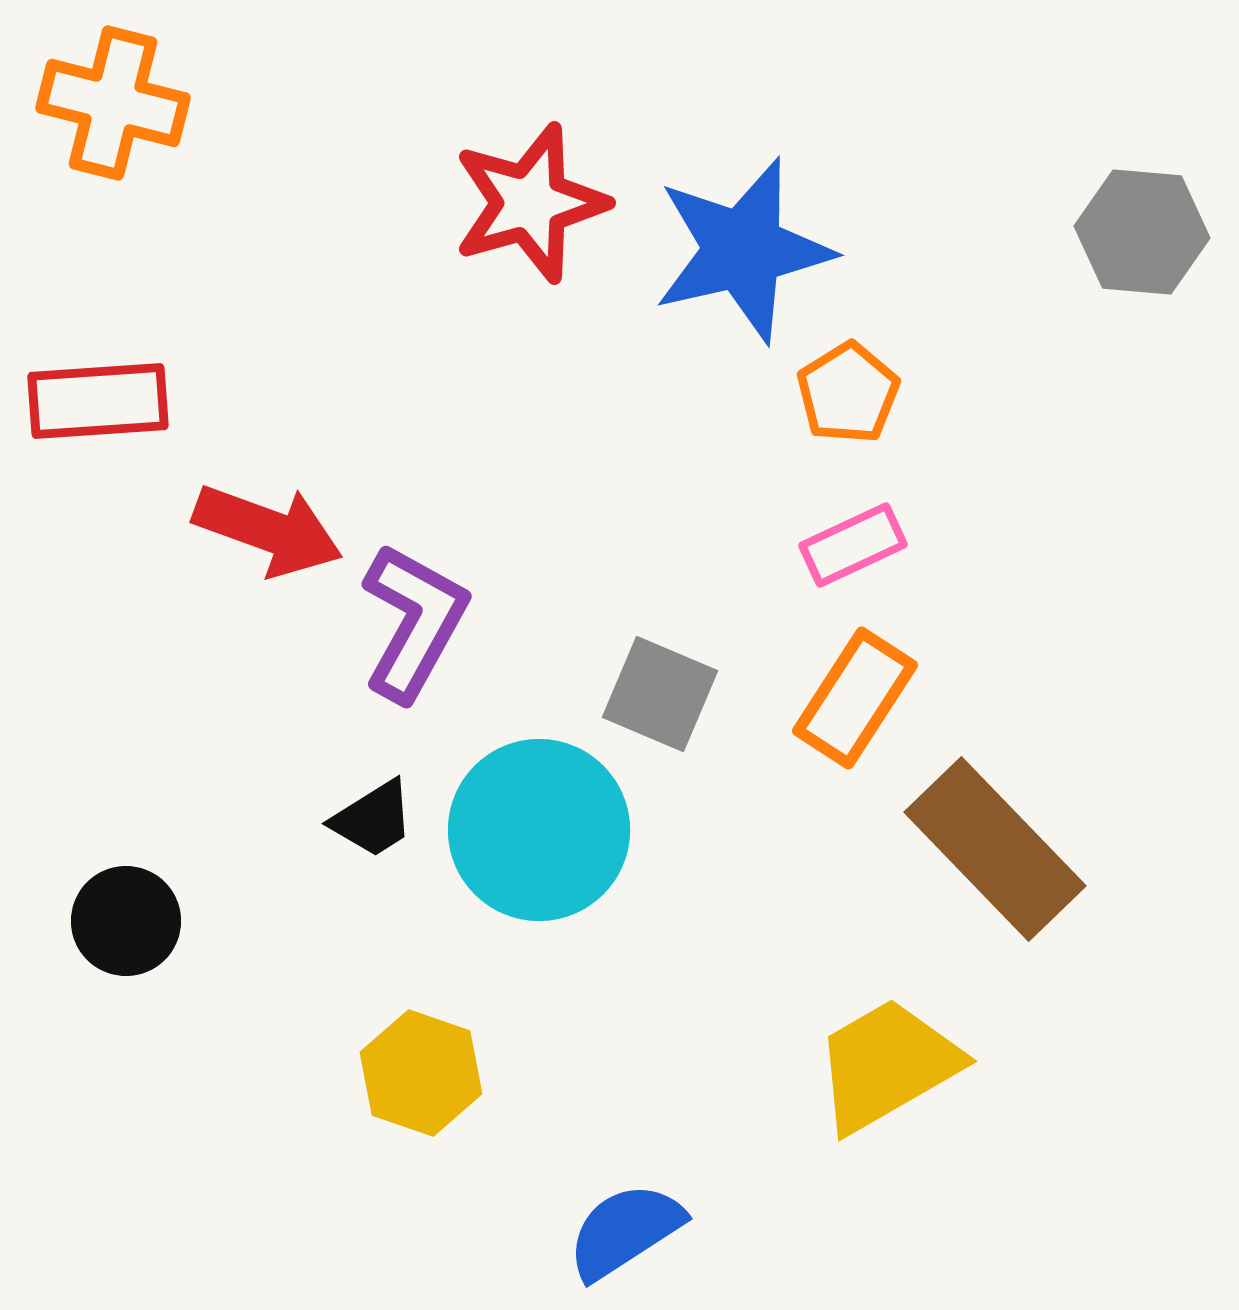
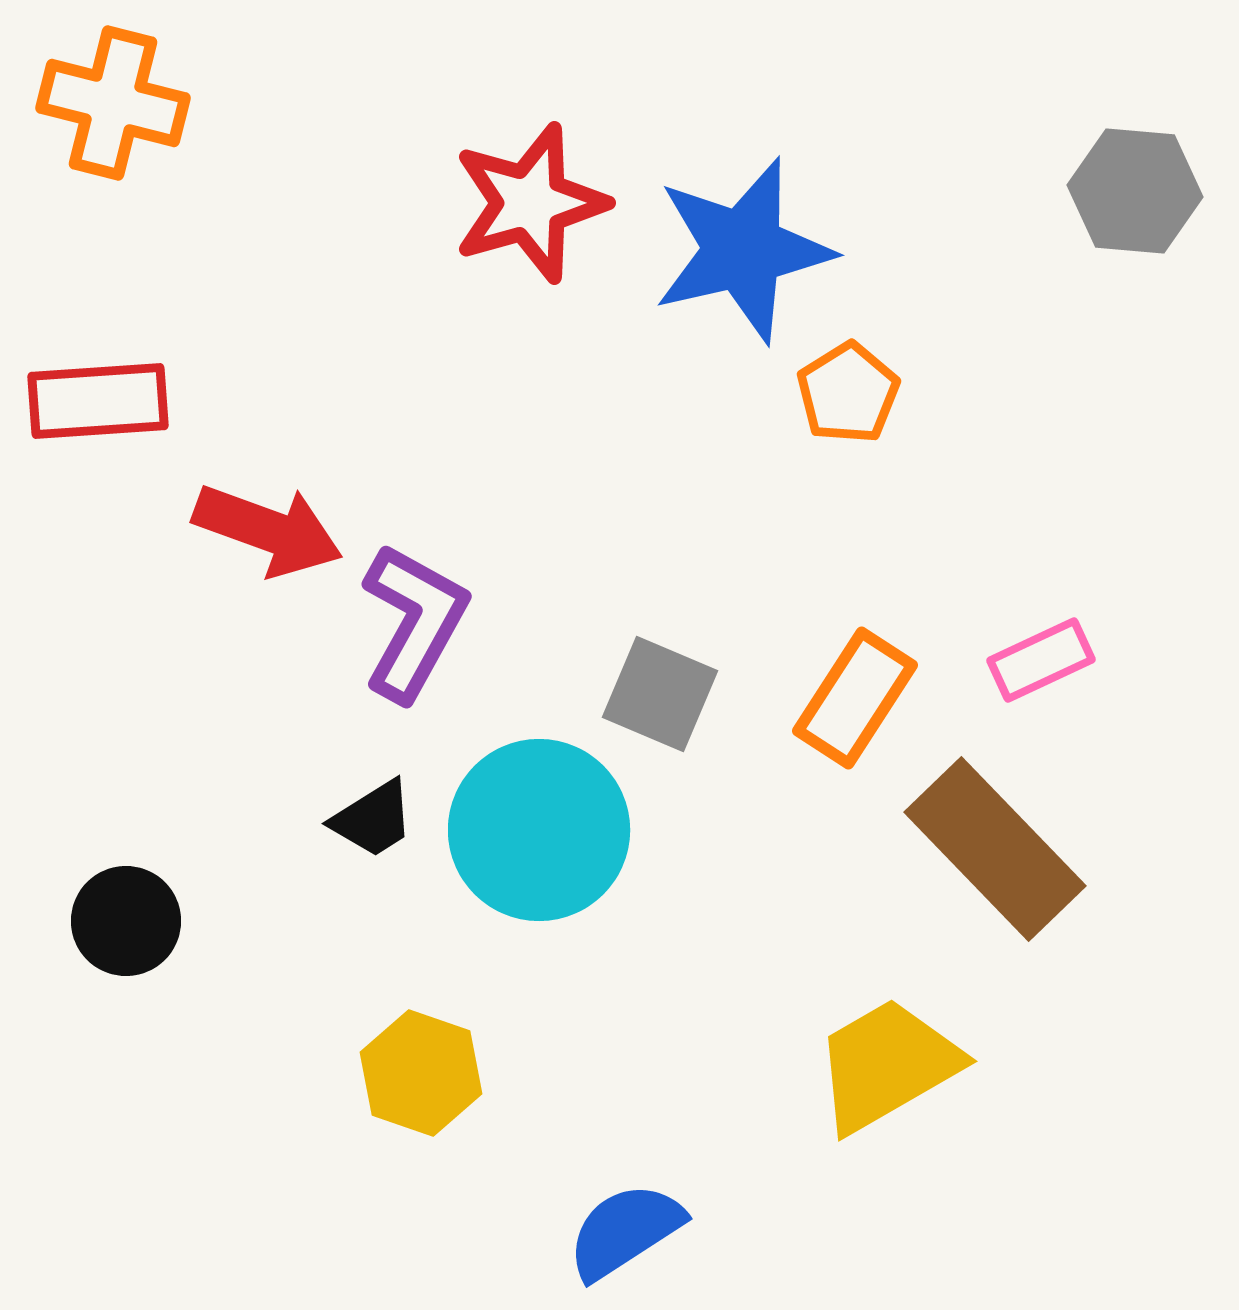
gray hexagon: moved 7 px left, 41 px up
pink rectangle: moved 188 px right, 115 px down
